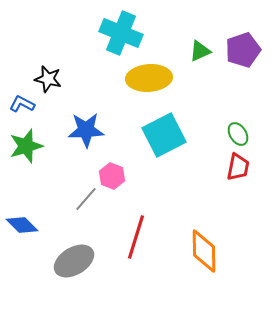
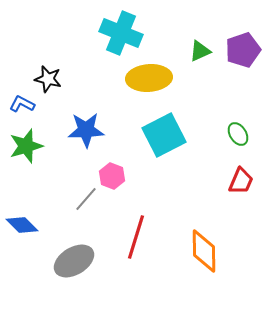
red trapezoid: moved 3 px right, 14 px down; rotated 12 degrees clockwise
